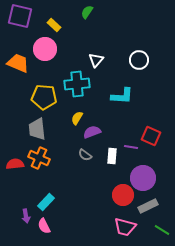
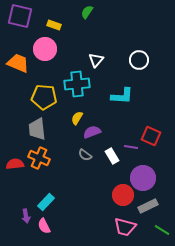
yellow rectangle: rotated 24 degrees counterclockwise
white rectangle: rotated 35 degrees counterclockwise
